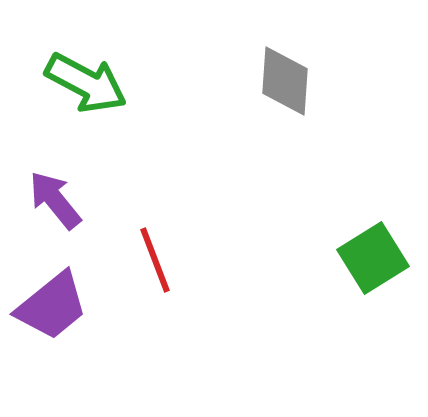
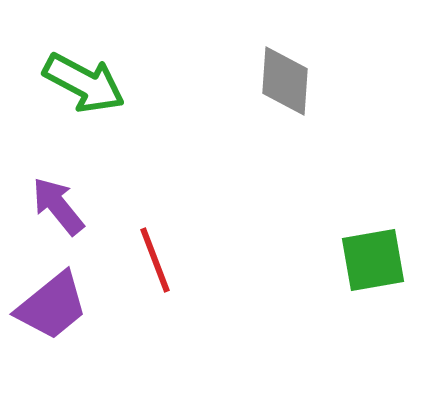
green arrow: moved 2 px left
purple arrow: moved 3 px right, 6 px down
green square: moved 2 px down; rotated 22 degrees clockwise
